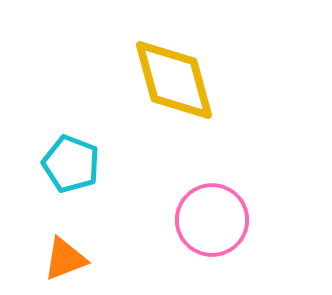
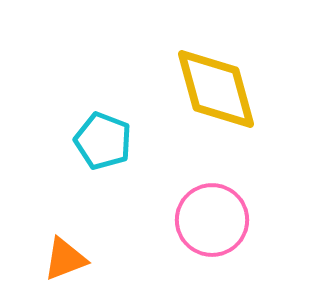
yellow diamond: moved 42 px right, 9 px down
cyan pentagon: moved 32 px right, 23 px up
